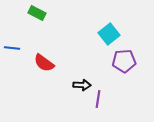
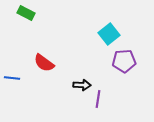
green rectangle: moved 11 px left
blue line: moved 30 px down
